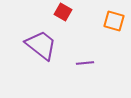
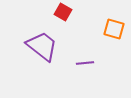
orange square: moved 8 px down
purple trapezoid: moved 1 px right, 1 px down
